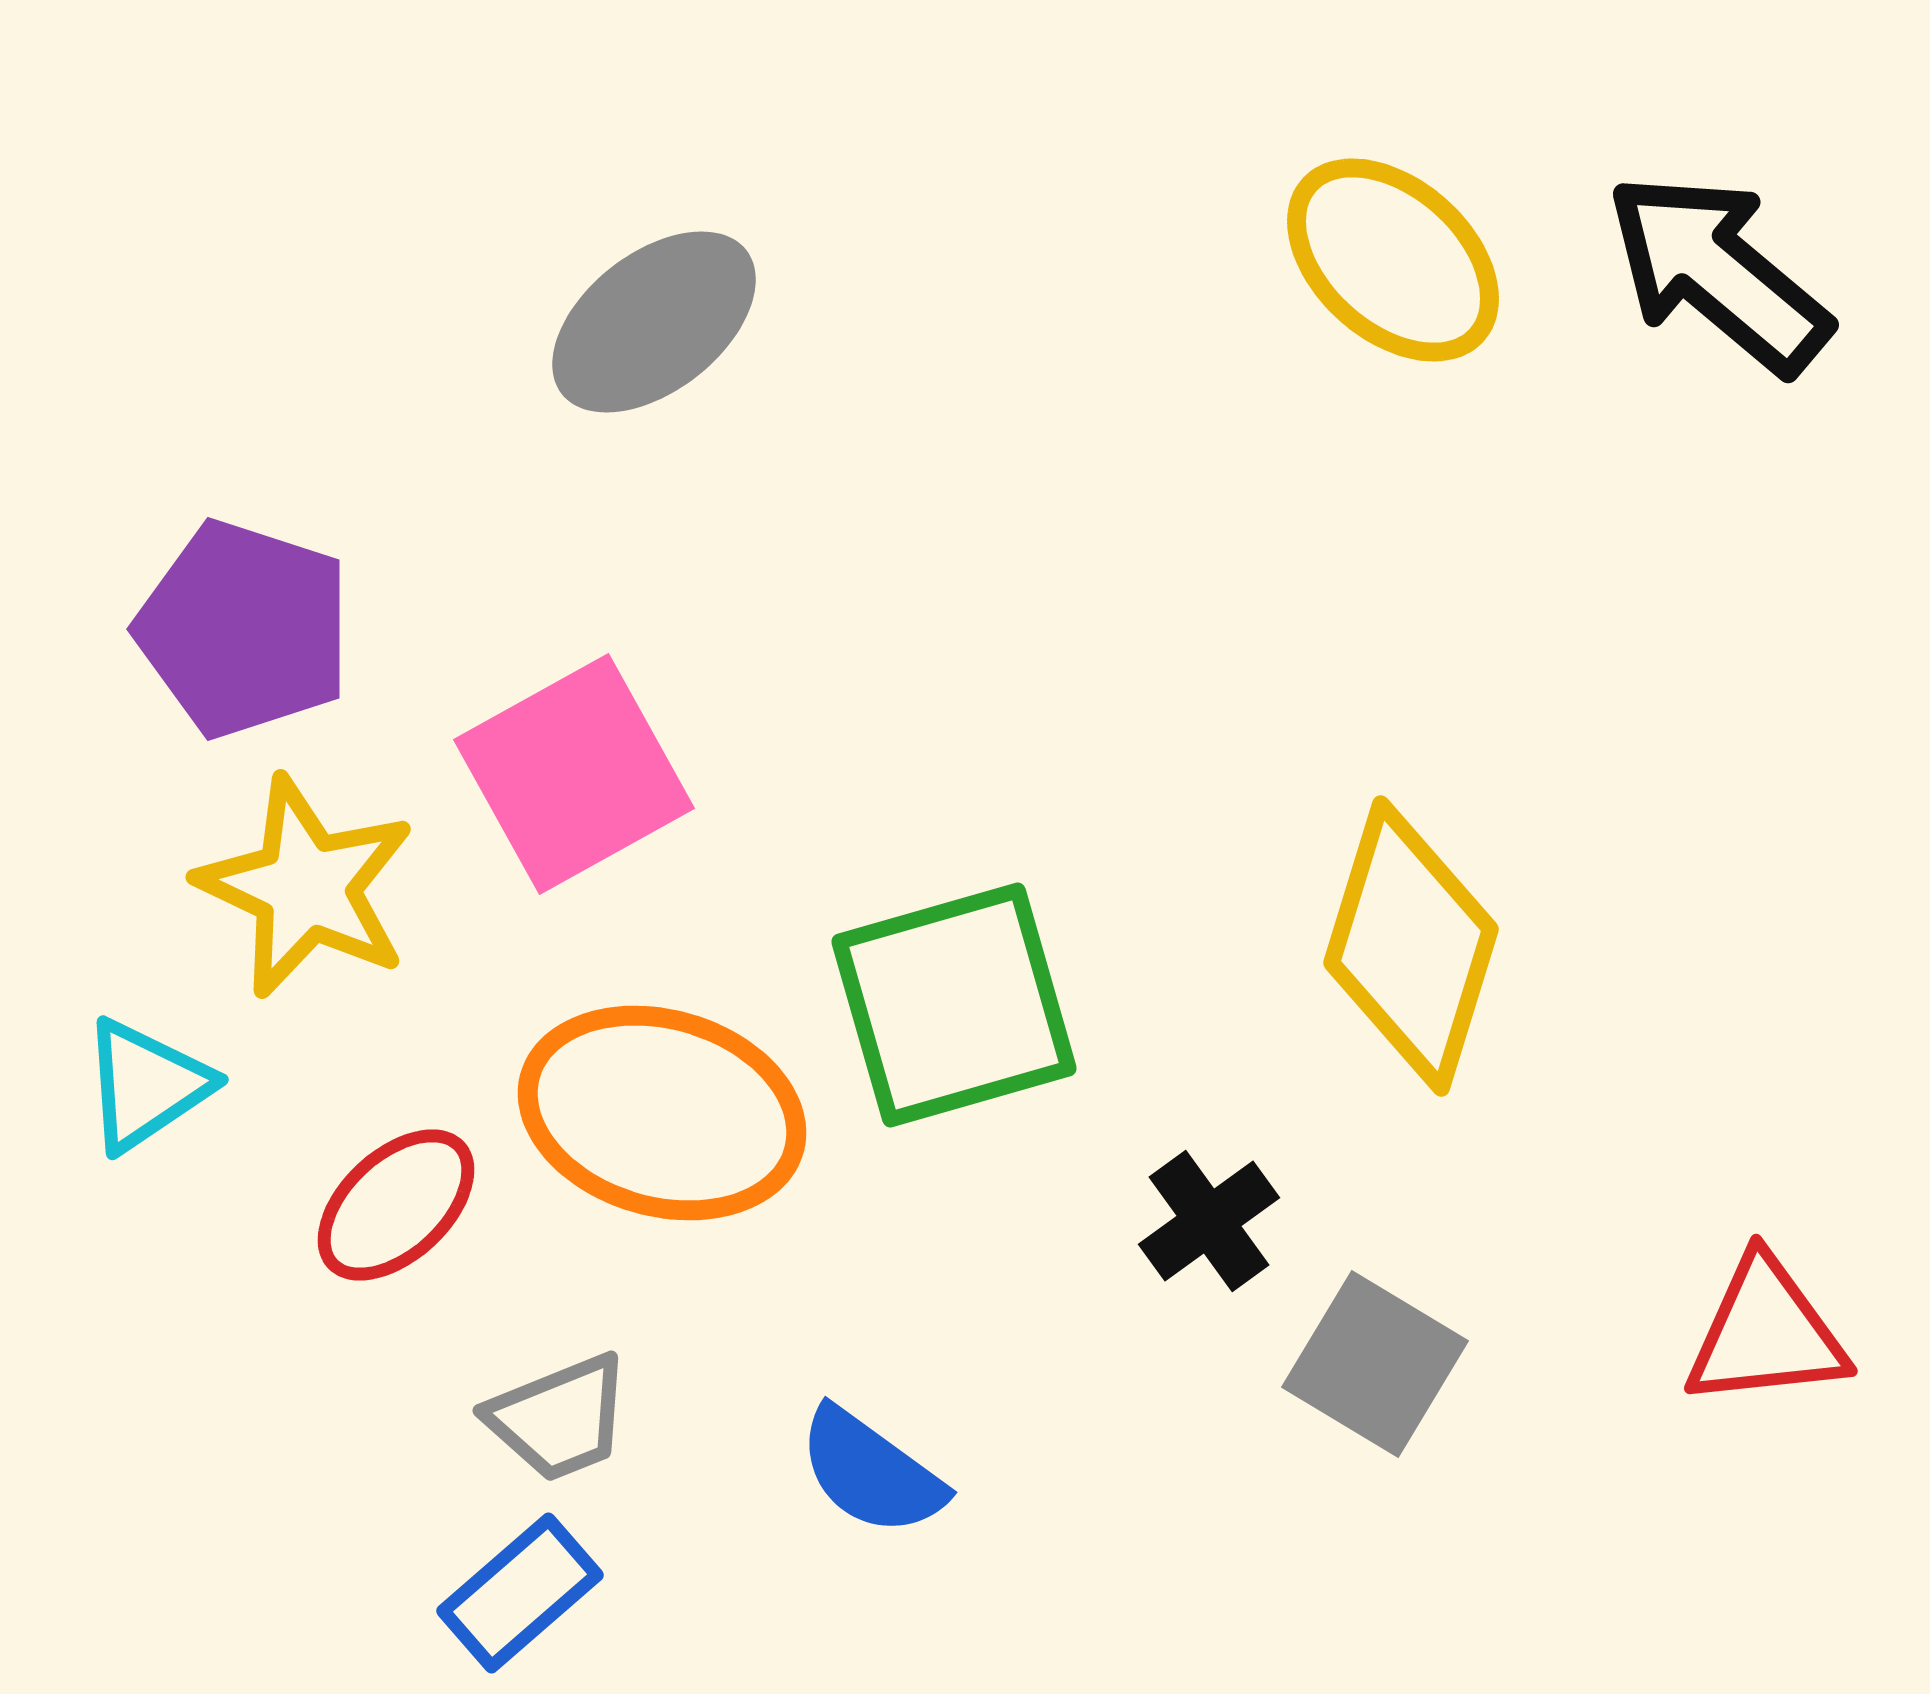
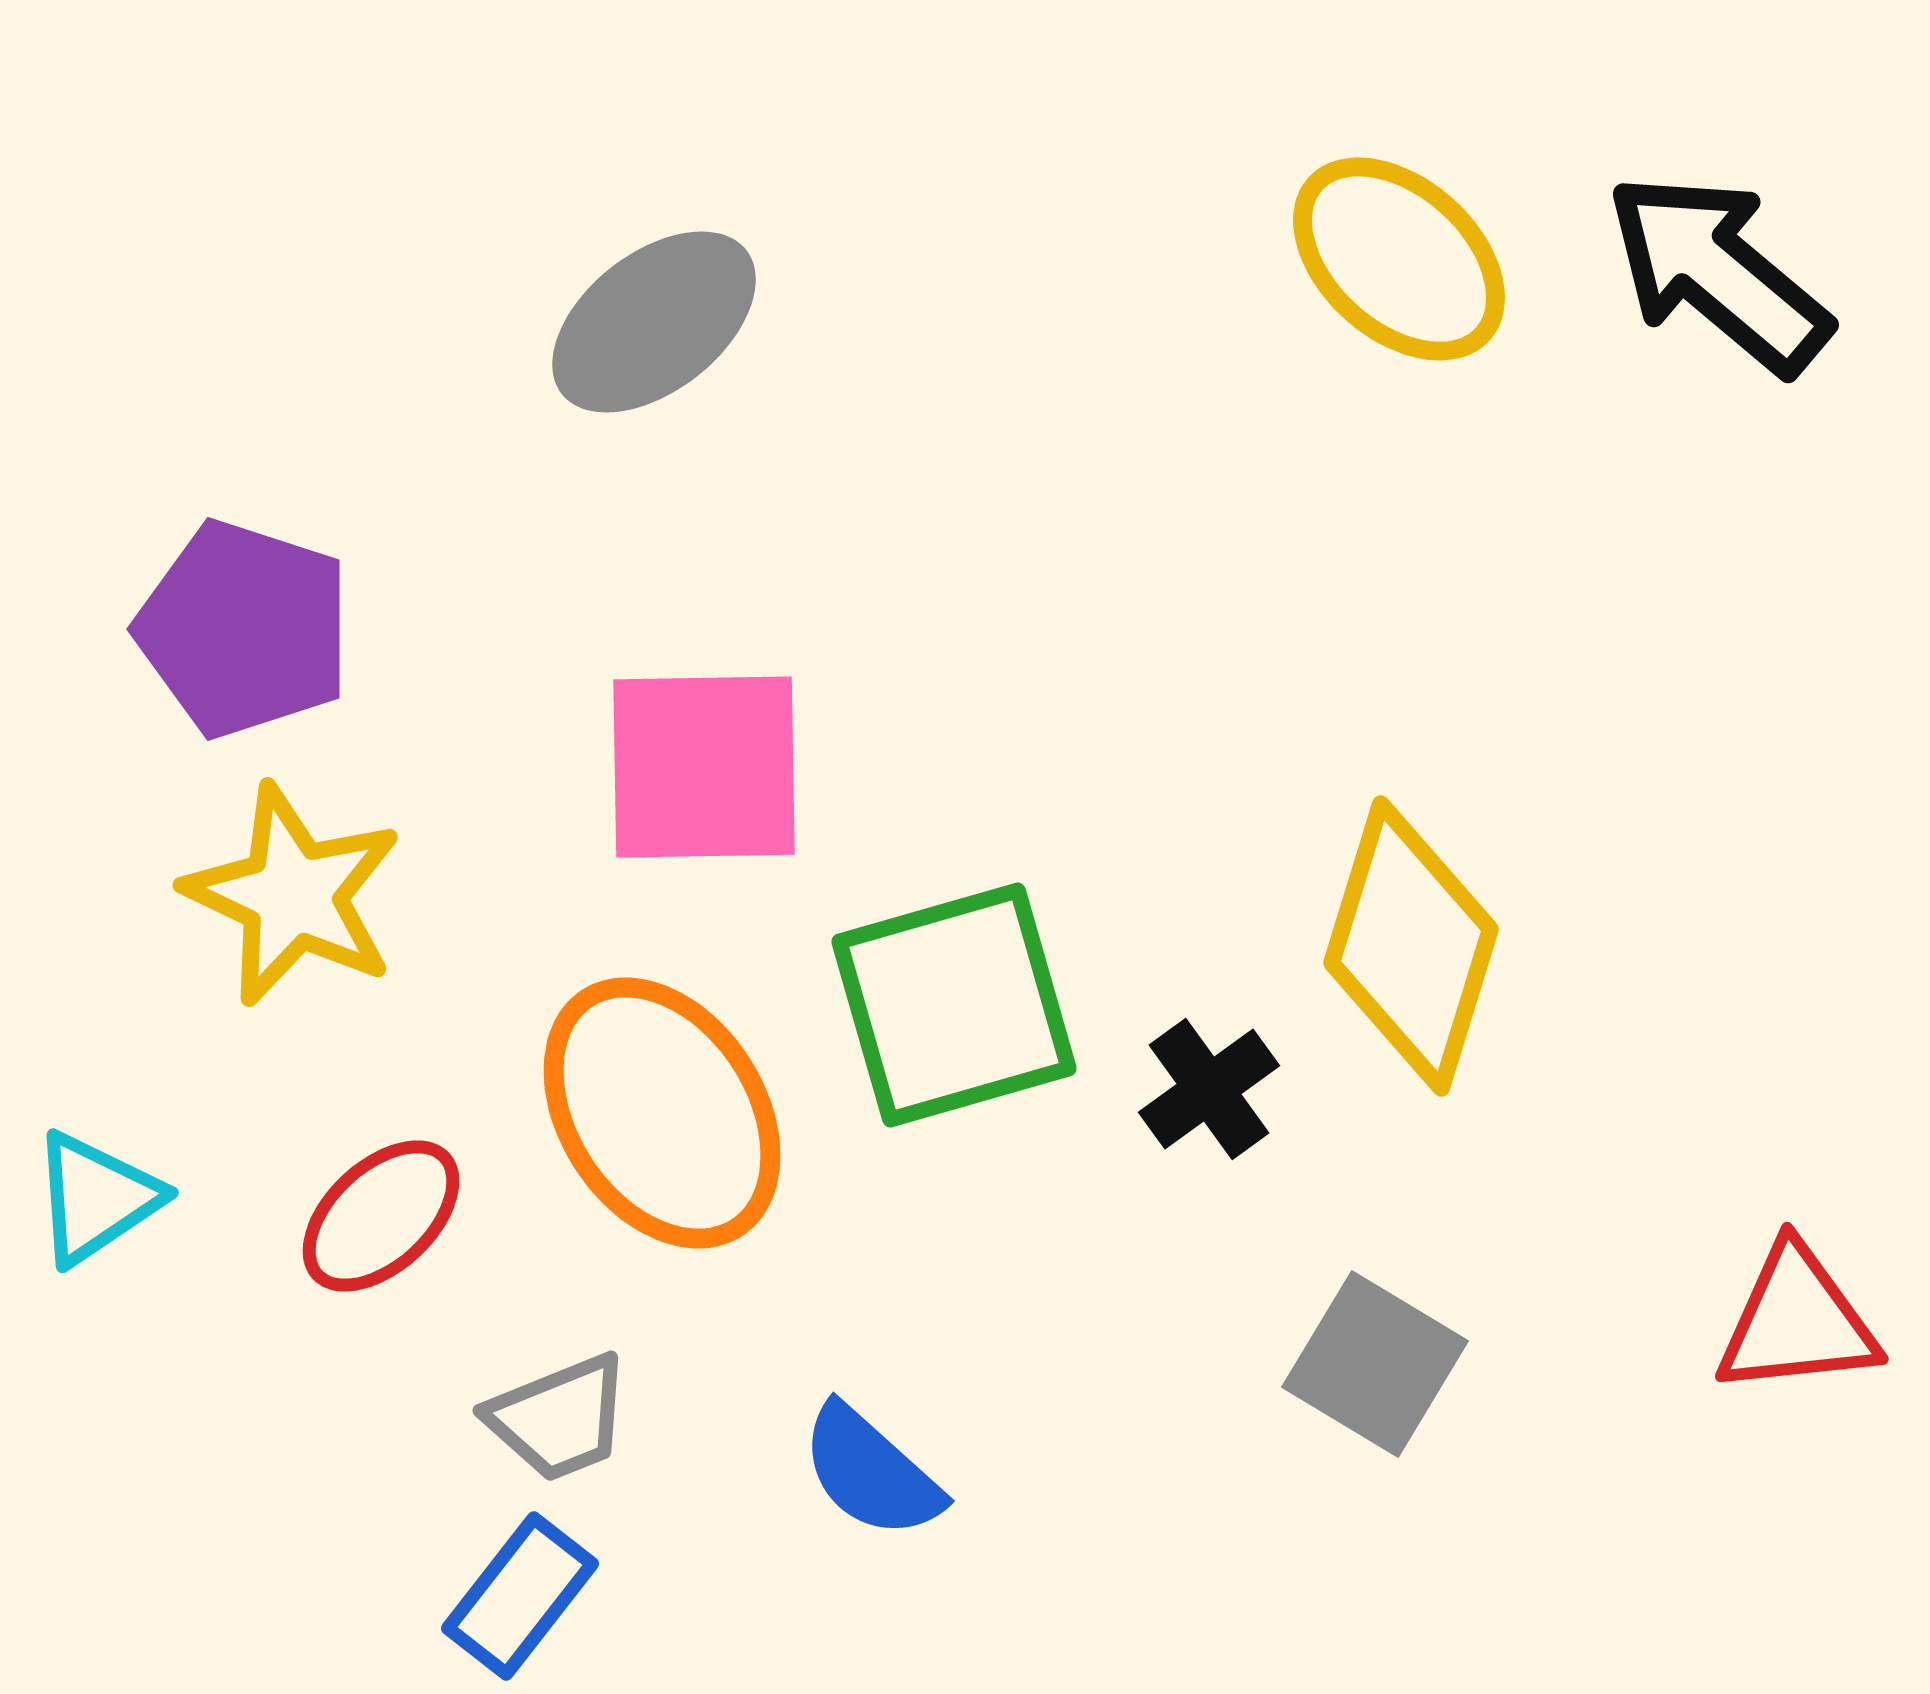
yellow ellipse: moved 6 px right, 1 px up
pink square: moved 130 px right, 7 px up; rotated 28 degrees clockwise
yellow star: moved 13 px left, 8 px down
cyan triangle: moved 50 px left, 113 px down
orange ellipse: rotated 41 degrees clockwise
red ellipse: moved 15 px left, 11 px down
black cross: moved 132 px up
red triangle: moved 31 px right, 12 px up
blue semicircle: rotated 6 degrees clockwise
blue rectangle: moved 3 px down; rotated 11 degrees counterclockwise
